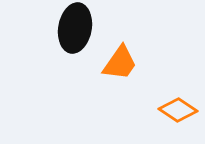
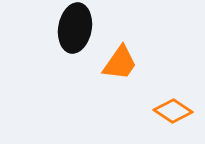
orange diamond: moved 5 px left, 1 px down
